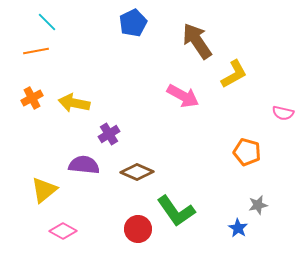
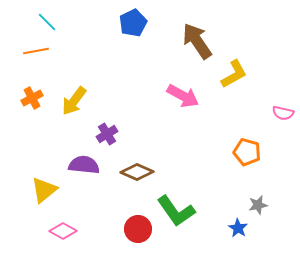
yellow arrow: moved 2 px up; rotated 64 degrees counterclockwise
purple cross: moved 2 px left
